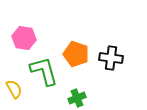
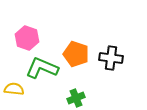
pink hexagon: moved 3 px right; rotated 10 degrees clockwise
green L-shape: moved 2 px left, 3 px up; rotated 52 degrees counterclockwise
yellow semicircle: rotated 54 degrees counterclockwise
green cross: moved 1 px left
